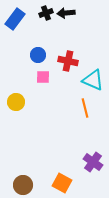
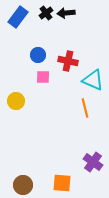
black cross: rotated 16 degrees counterclockwise
blue rectangle: moved 3 px right, 2 px up
yellow circle: moved 1 px up
orange square: rotated 24 degrees counterclockwise
